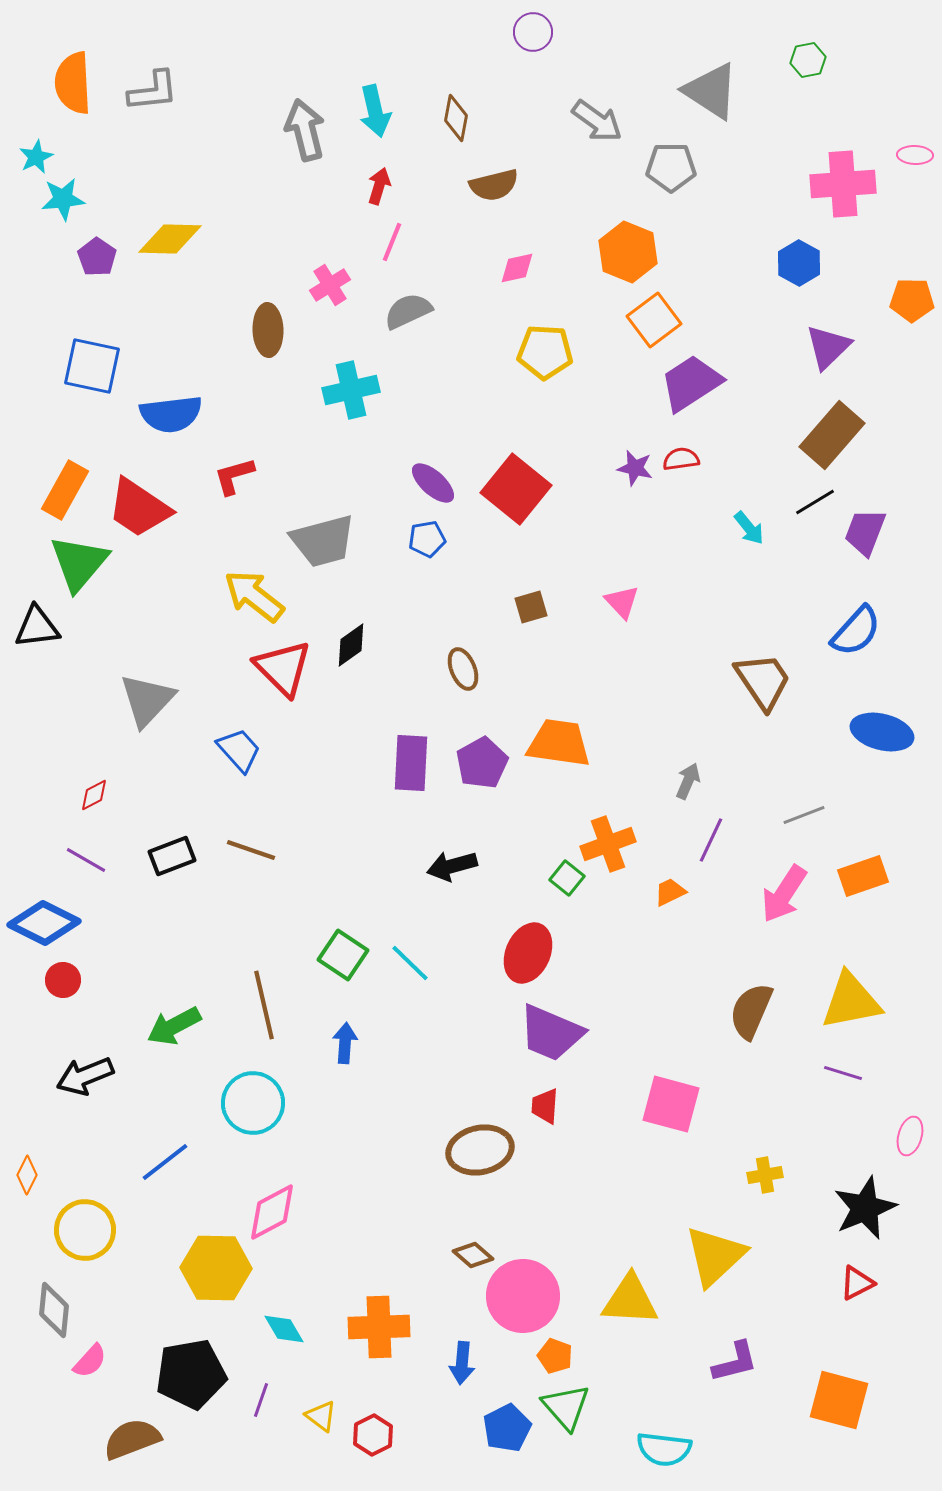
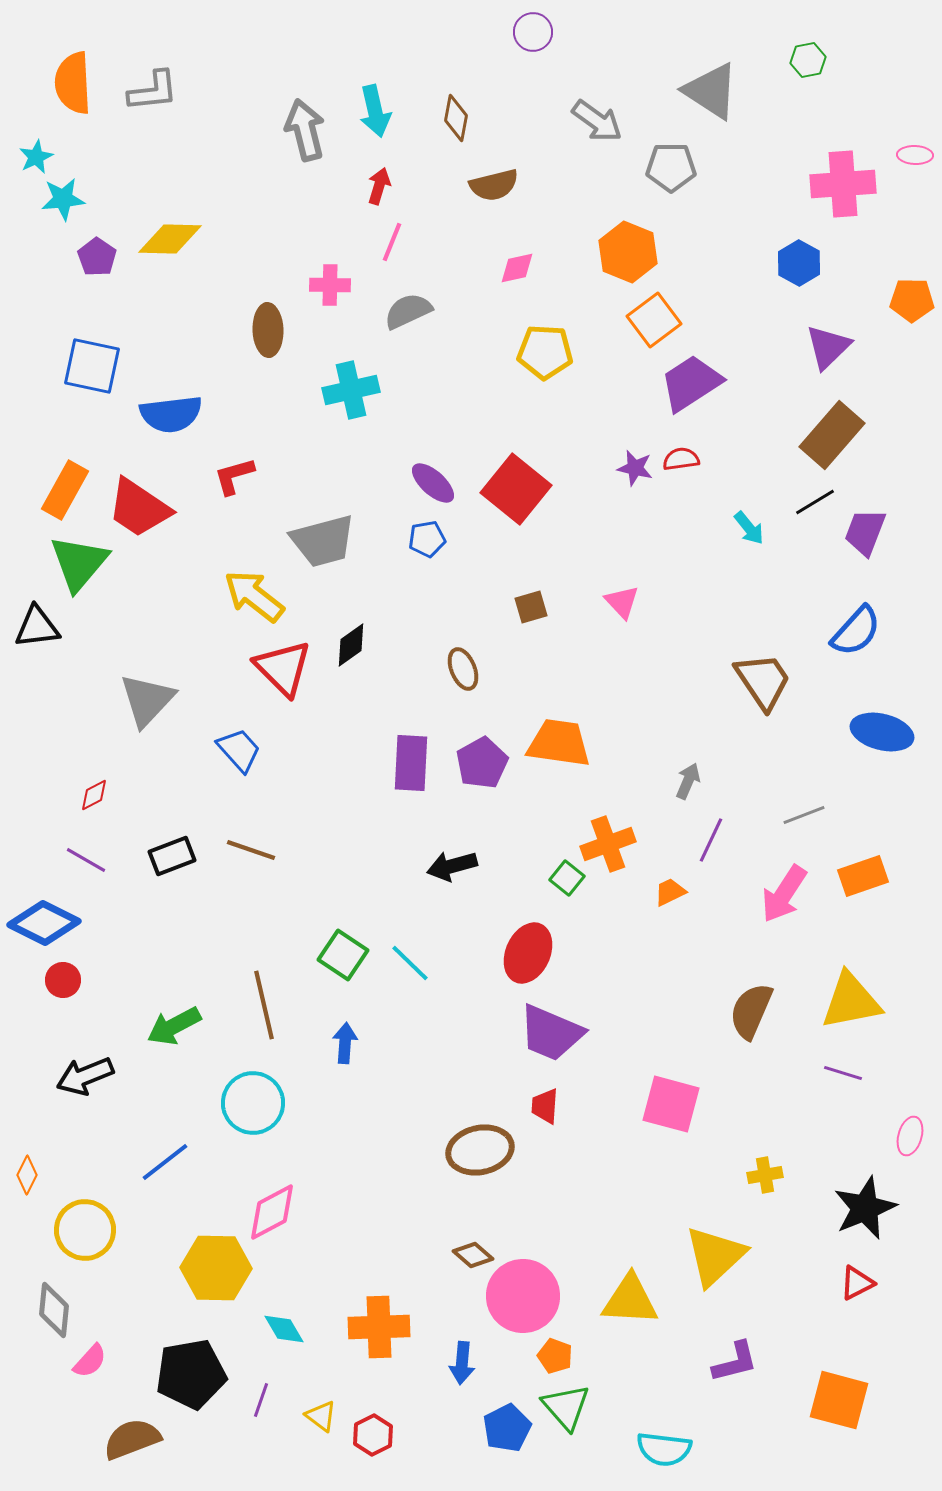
pink cross at (330, 285): rotated 33 degrees clockwise
